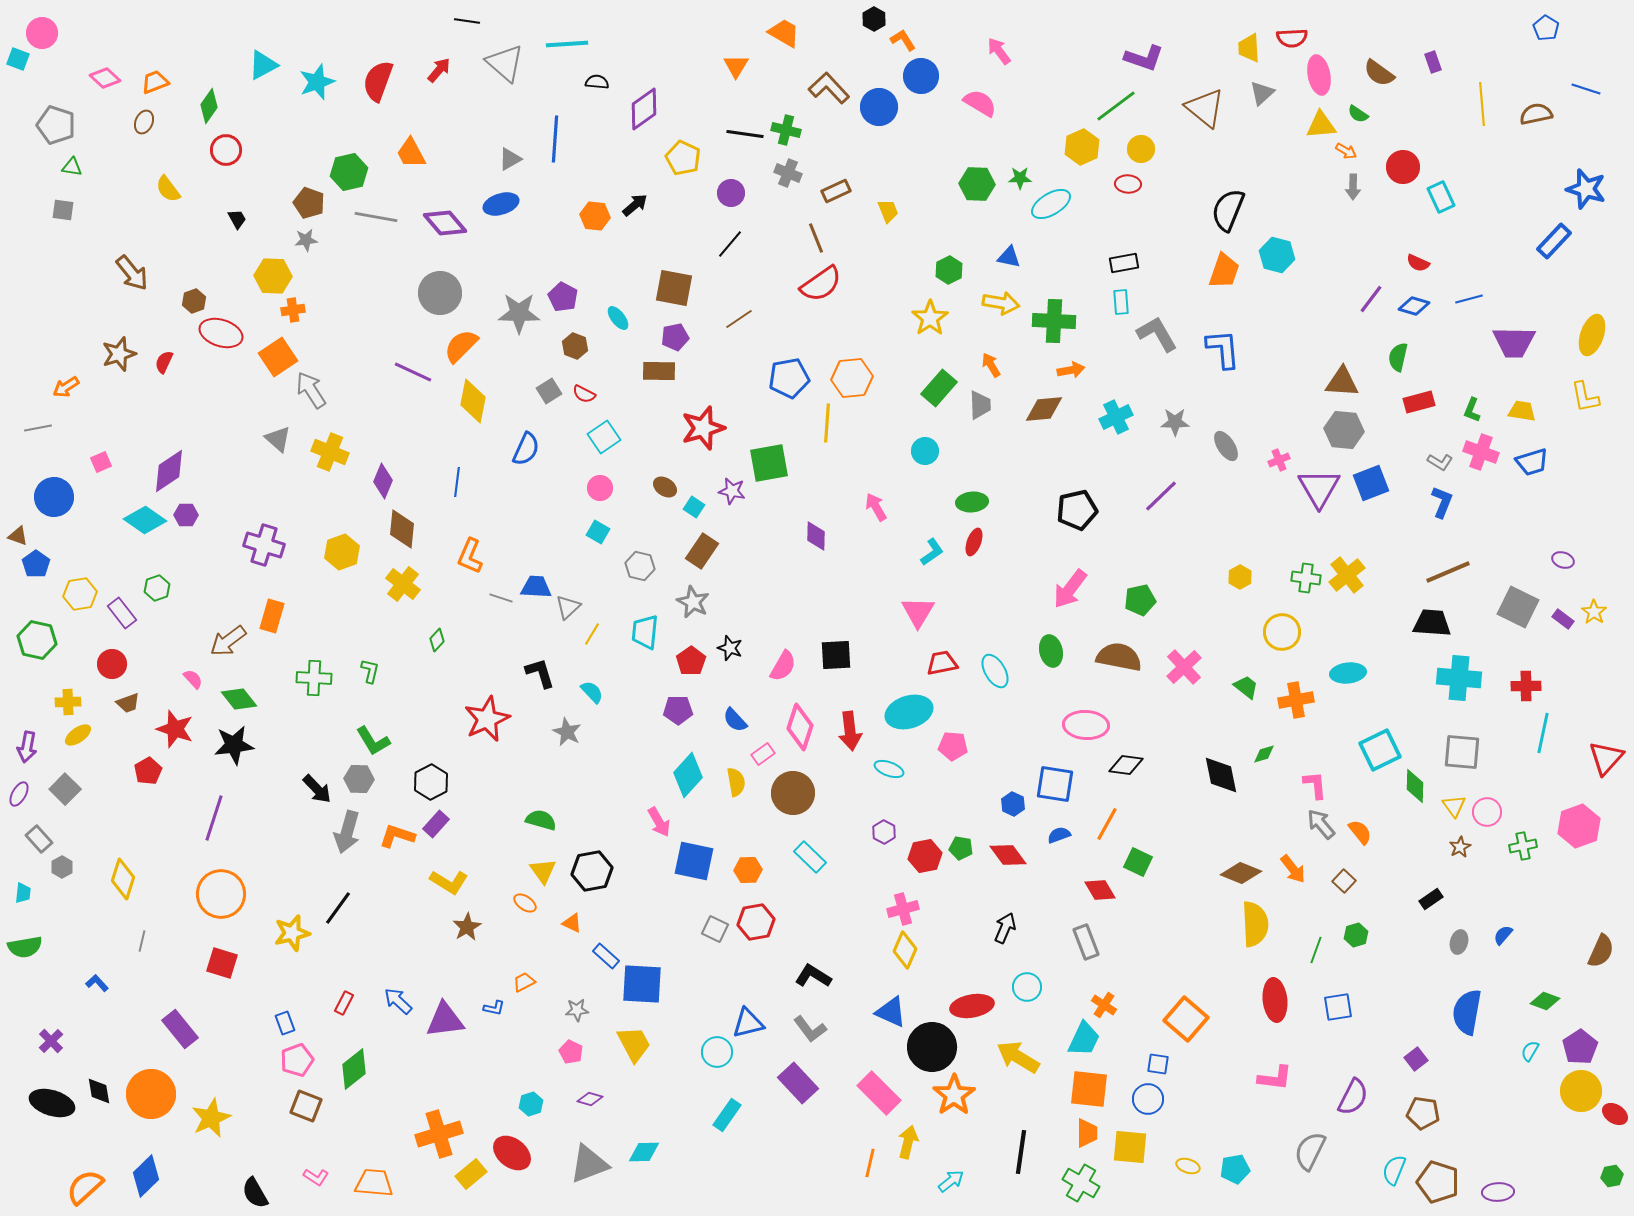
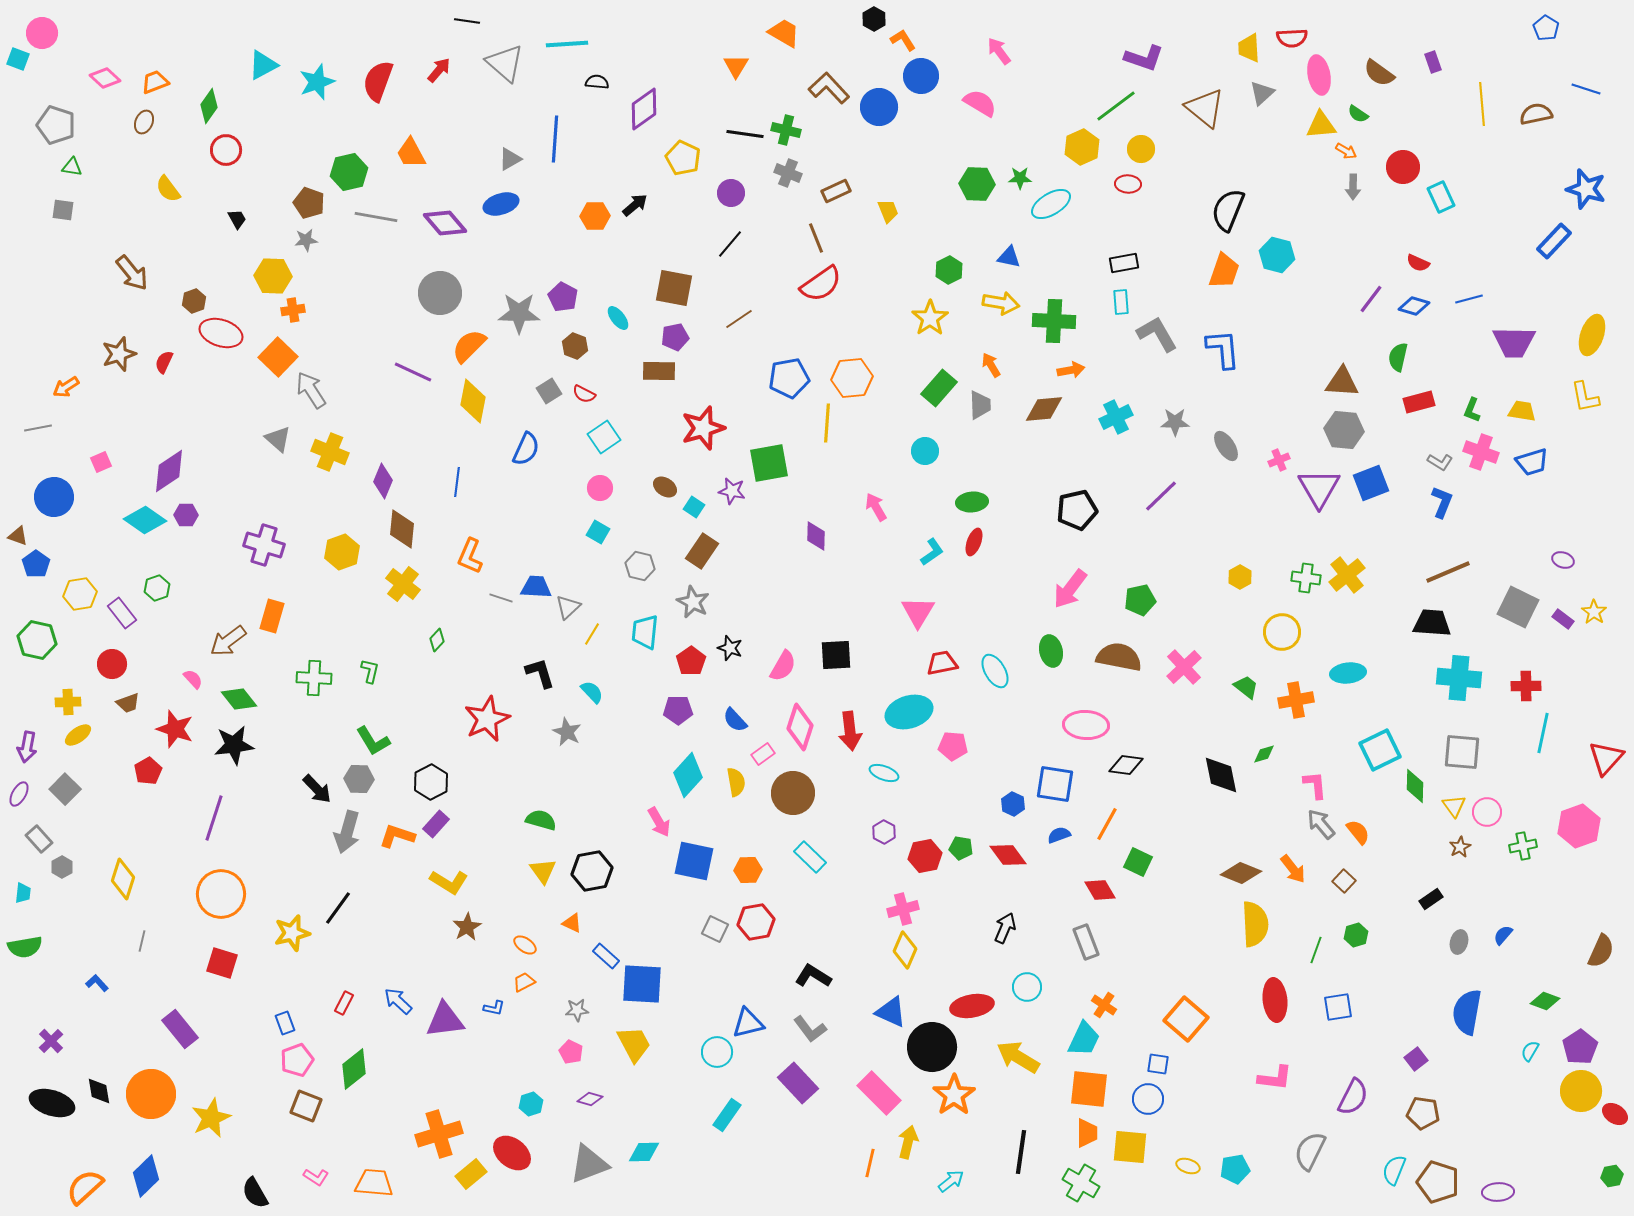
orange hexagon at (595, 216): rotated 8 degrees counterclockwise
orange semicircle at (461, 346): moved 8 px right
orange square at (278, 357): rotated 12 degrees counterclockwise
cyan ellipse at (889, 769): moved 5 px left, 4 px down
orange semicircle at (1360, 832): moved 2 px left
orange ellipse at (525, 903): moved 42 px down
